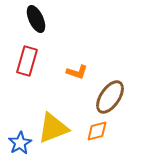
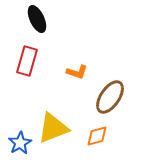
black ellipse: moved 1 px right
orange diamond: moved 5 px down
